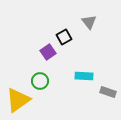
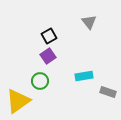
black square: moved 15 px left, 1 px up
purple square: moved 4 px down
cyan rectangle: rotated 12 degrees counterclockwise
yellow triangle: moved 1 px down
